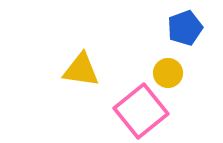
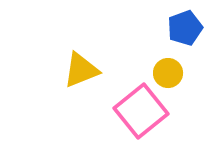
yellow triangle: rotated 30 degrees counterclockwise
